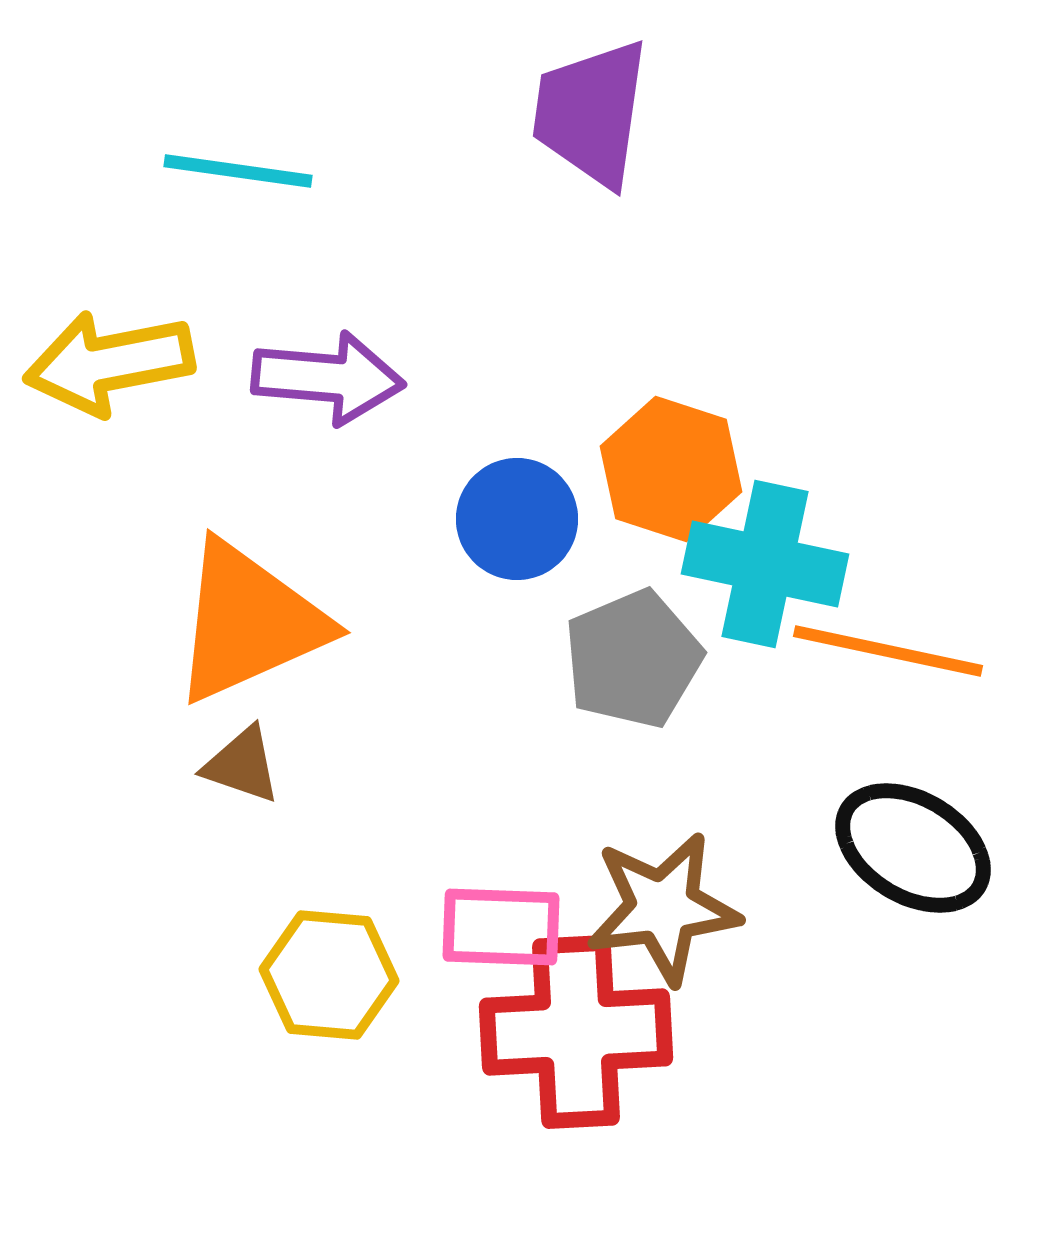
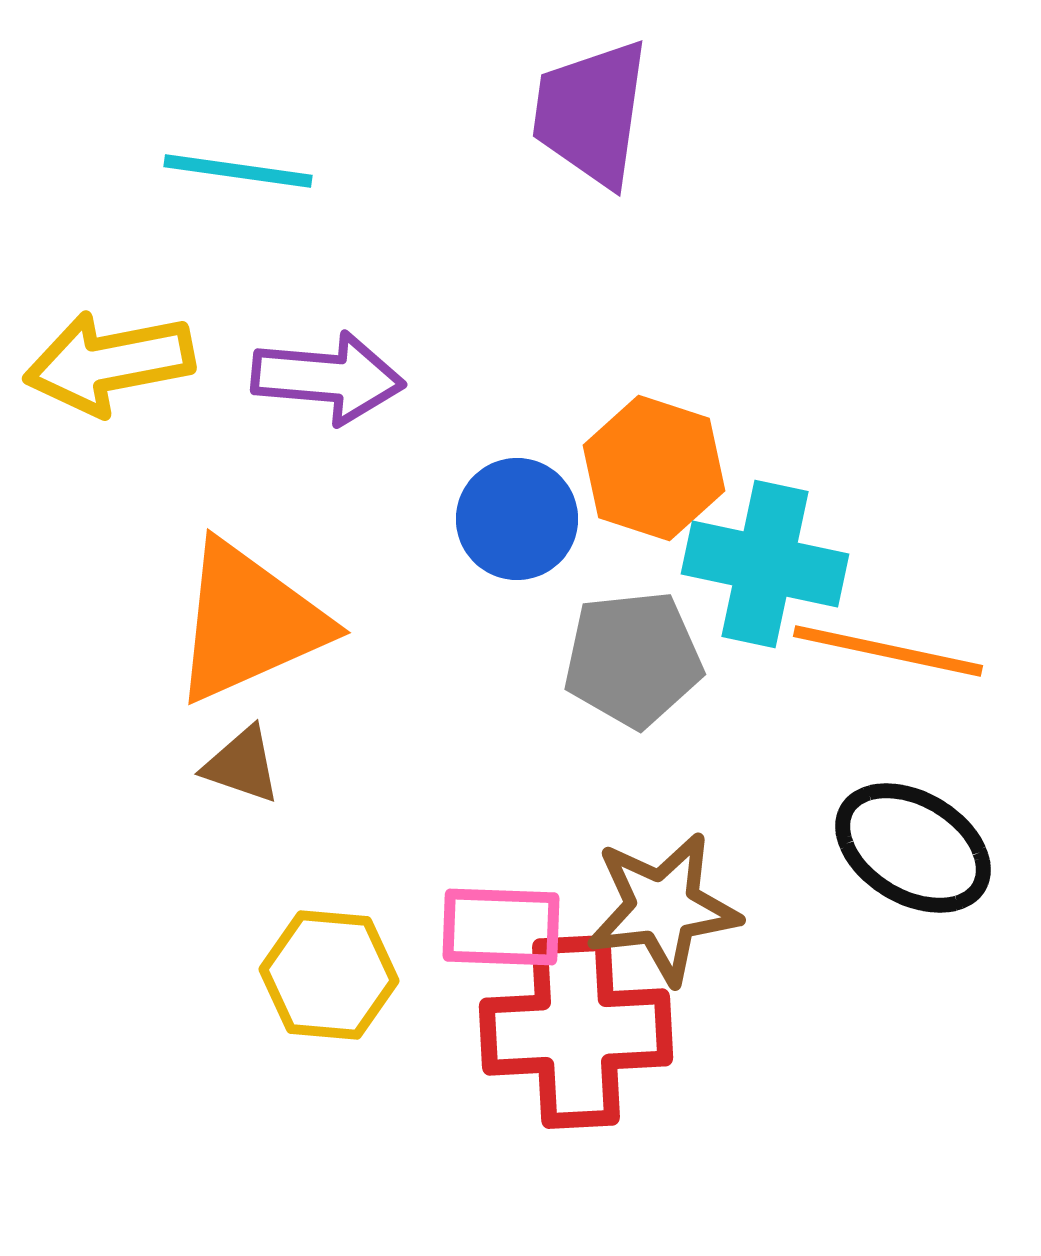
orange hexagon: moved 17 px left, 1 px up
gray pentagon: rotated 17 degrees clockwise
